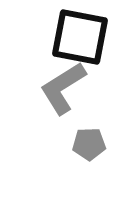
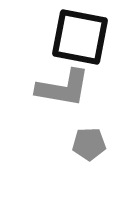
gray L-shape: rotated 138 degrees counterclockwise
